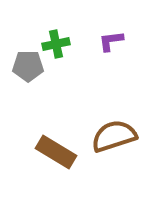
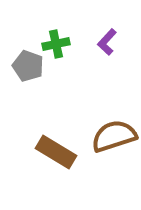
purple L-shape: moved 4 px left, 1 px down; rotated 40 degrees counterclockwise
gray pentagon: rotated 20 degrees clockwise
